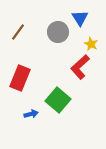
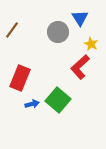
brown line: moved 6 px left, 2 px up
blue arrow: moved 1 px right, 10 px up
